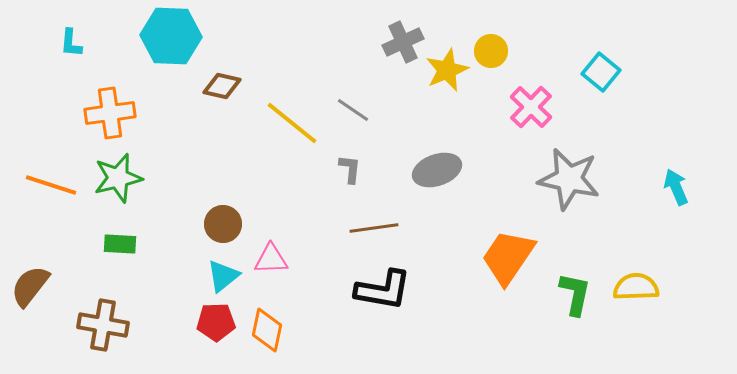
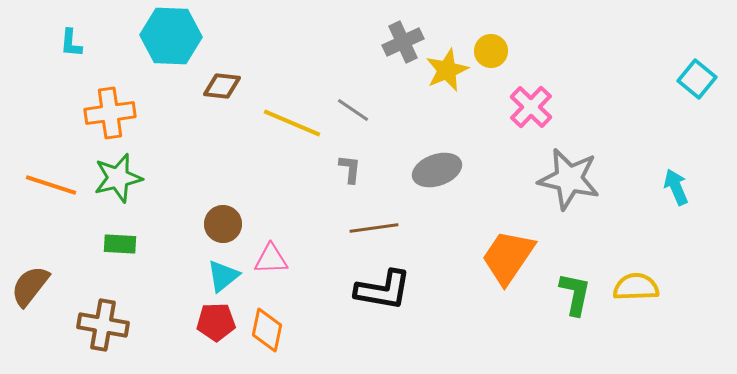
cyan square: moved 96 px right, 7 px down
brown diamond: rotated 6 degrees counterclockwise
yellow line: rotated 16 degrees counterclockwise
